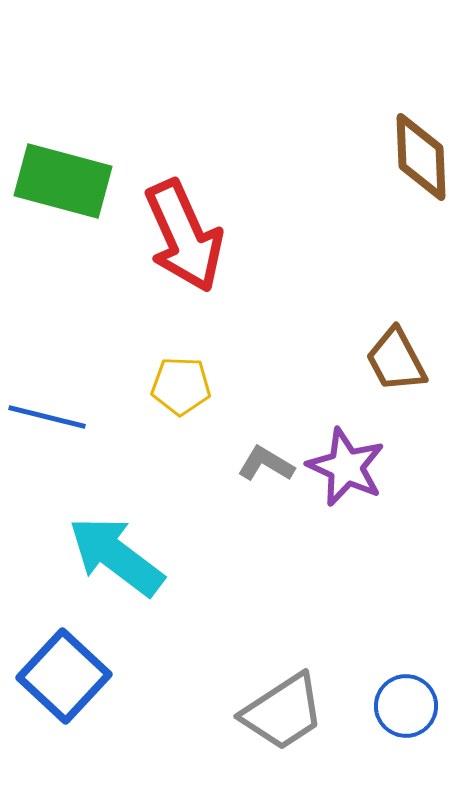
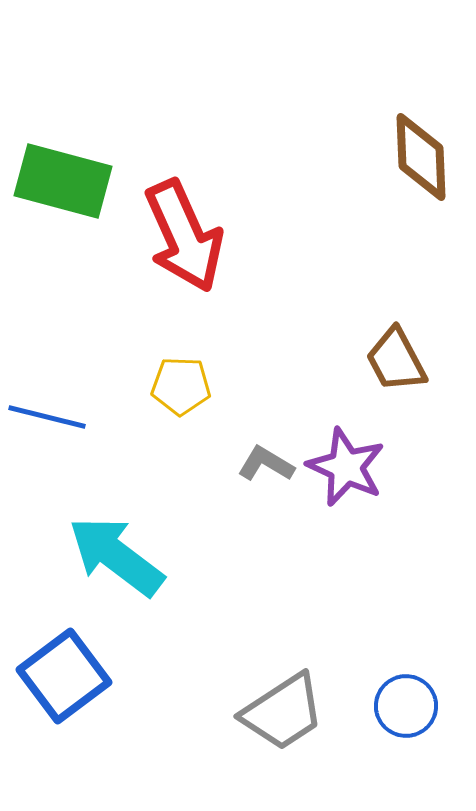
blue square: rotated 10 degrees clockwise
